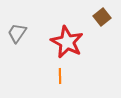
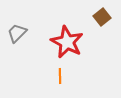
gray trapezoid: rotated 10 degrees clockwise
